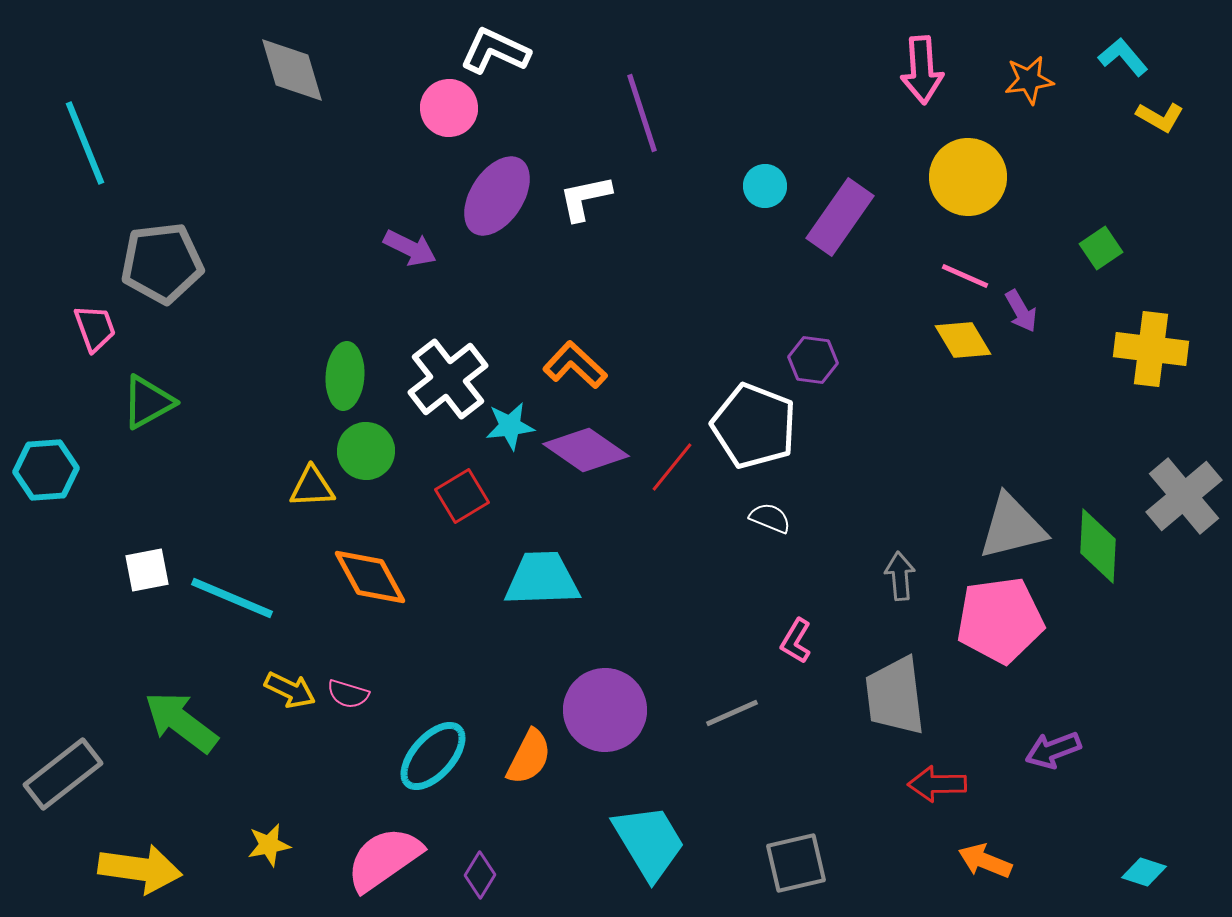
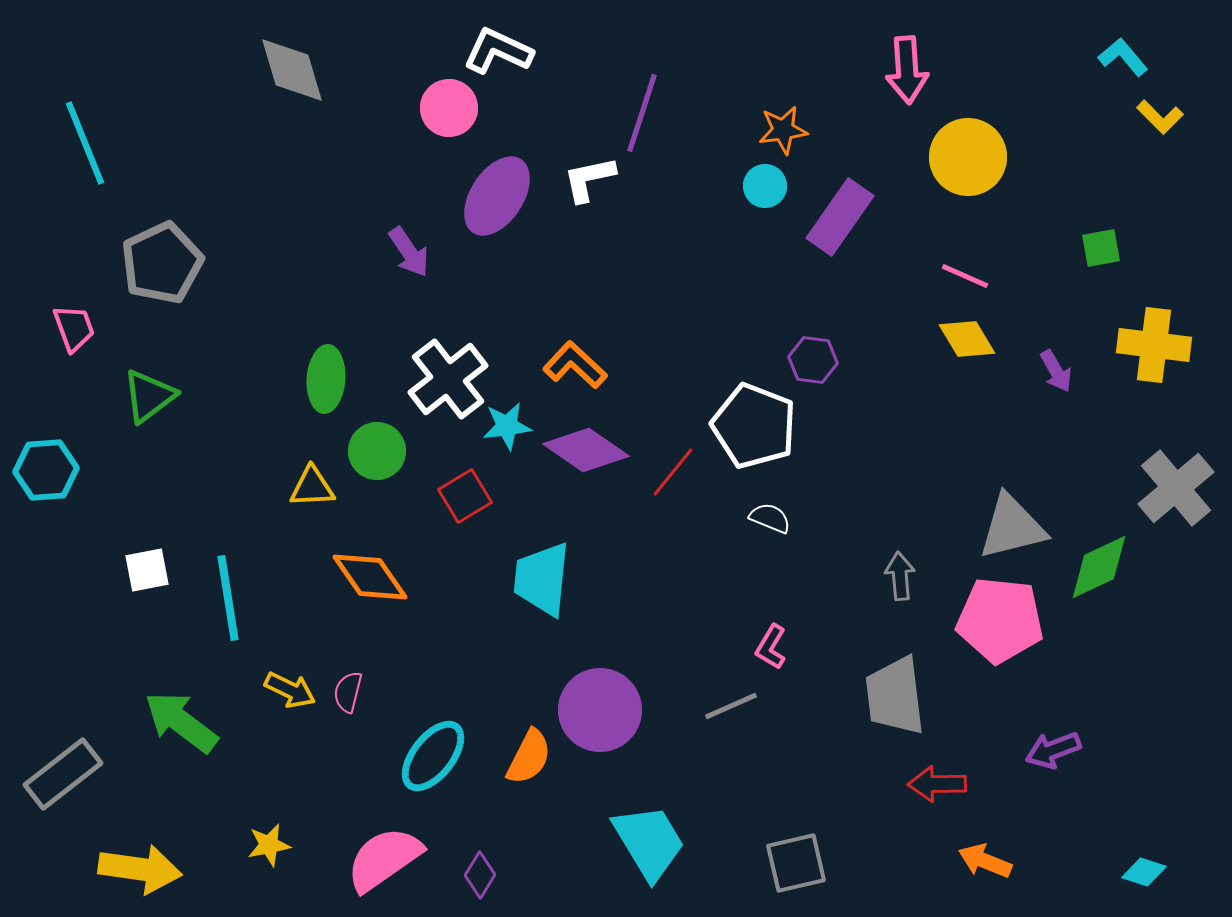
white L-shape at (495, 51): moved 3 px right
pink arrow at (922, 70): moved 15 px left
orange star at (1029, 80): moved 246 px left, 50 px down
purple line at (642, 113): rotated 36 degrees clockwise
yellow L-shape at (1160, 117): rotated 15 degrees clockwise
yellow circle at (968, 177): moved 20 px up
white L-shape at (585, 198): moved 4 px right, 19 px up
purple arrow at (410, 248): moved 1 px left, 4 px down; rotated 30 degrees clockwise
green square at (1101, 248): rotated 24 degrees clockwise
gray pentagon at (162, 263): rotated 18 degrees counterclockwise
purple arrow at (1021, 311): moved 35 px right, 60 px down
pink trapezoid at (95, 328): moved 21 px left
yellow diamond at (963, 340): moved 4 px right, 1 px up
yellow cross at (1151, 349): moved 3 px right, 4 px up
green ellipse at (345, 376): moved 19 px left, 3 px down
green triangle at (148, 402): moved 1 px right, 6 px up; rotated 8 degrees counterclockwise
cyan star at (510, 426): moved 3 px left
green circle at (366, 451): moved 11 px right
red line at (672, 467): moved 1 px right, 5 px down
red square at (462, 496): moved 3 px right
gray cross at (1184, 496): moved 8 px left, 8 px up
green diamond at (1098, 546): moved 1 px right, 21 px down; rotated 62 degrees clockwise
orange diamond at (370, 577): rotated 6 degrees counterclockwise
cyan trapezoid at (542, 579): rotated 82 degrees counterclockwise
cyan line at (232, 598): moved 4 px left; rotated 58 degrees clockwise
pink pentagon at (1000, 620): rotated 14 degrees clockwise
pink L-shape at (796, 641): moved 25 px left, 6 px down
pink semicircle at (348, 694): moved 2 px up; rotated 87 degrees clockwise
purple circle at (605, 710): moved 5 px left
gray line at (732, 713): moved 1 px left, 7 px up
cyan ellipse at (433, 756): rotated 4 degrees counterclockwise
